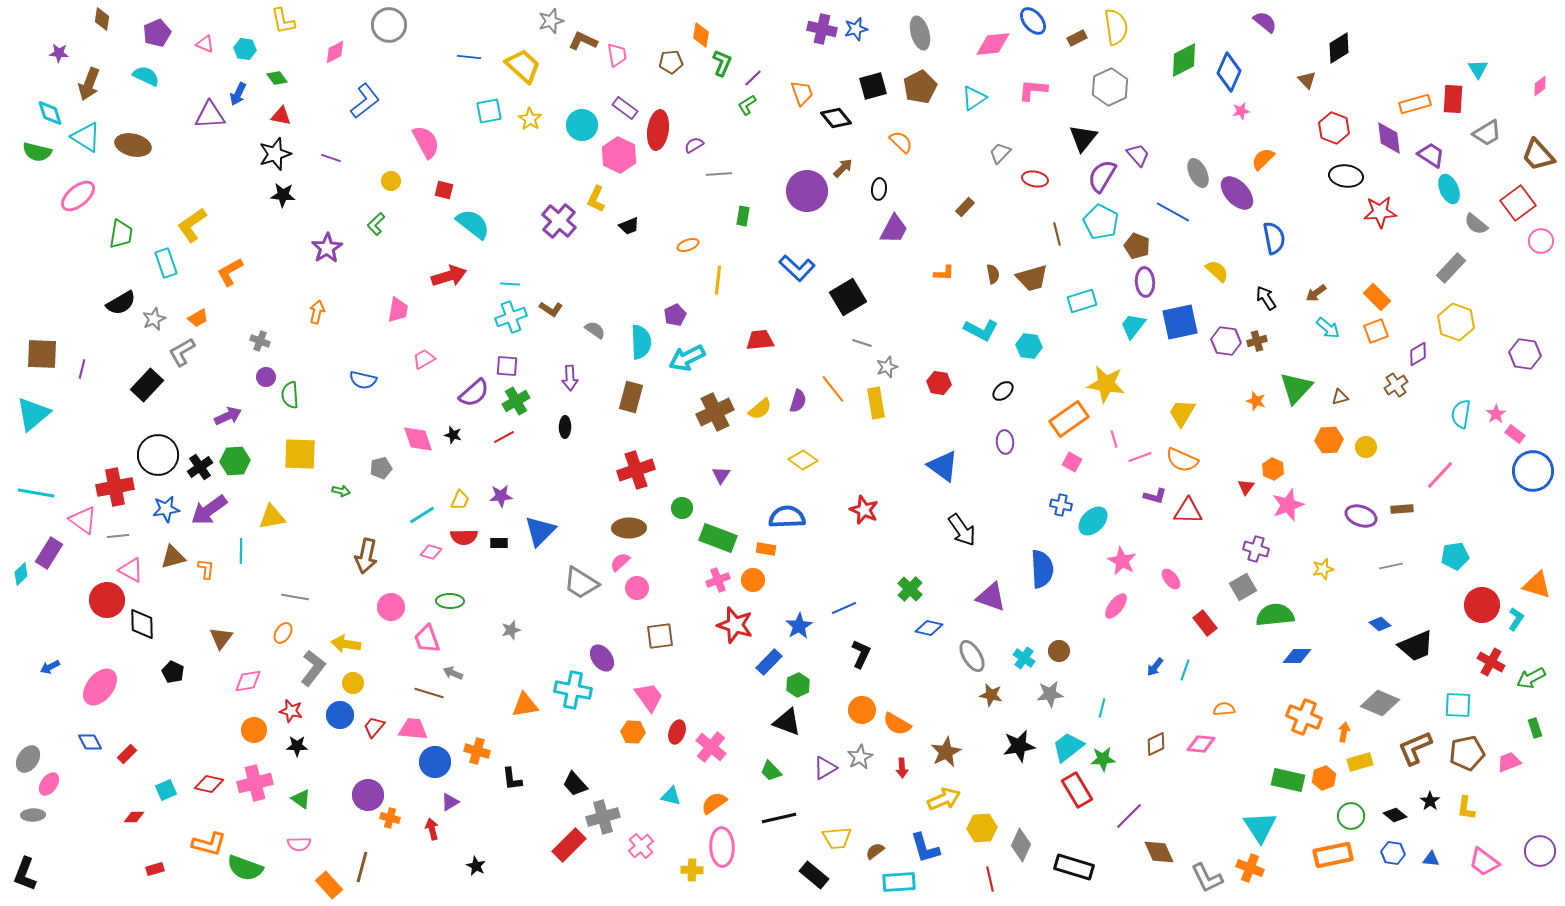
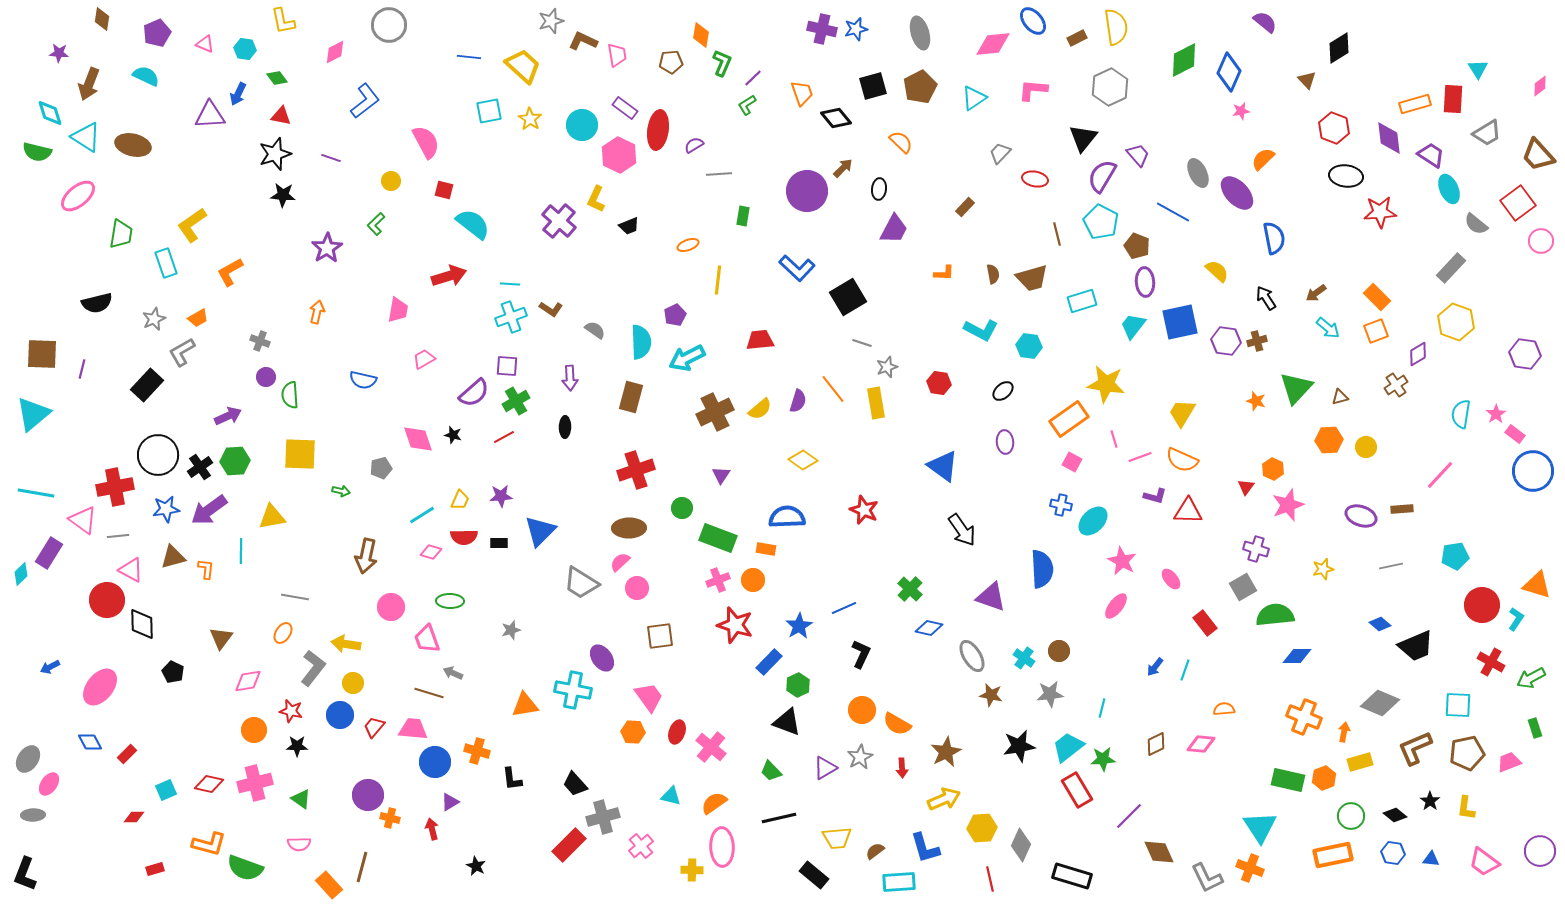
black semicircle at (121, 303): moved 24 px left; rotated 16 degrees clockwise
black rectangle at (1074, 867): moved 2 px left, 9 px down
